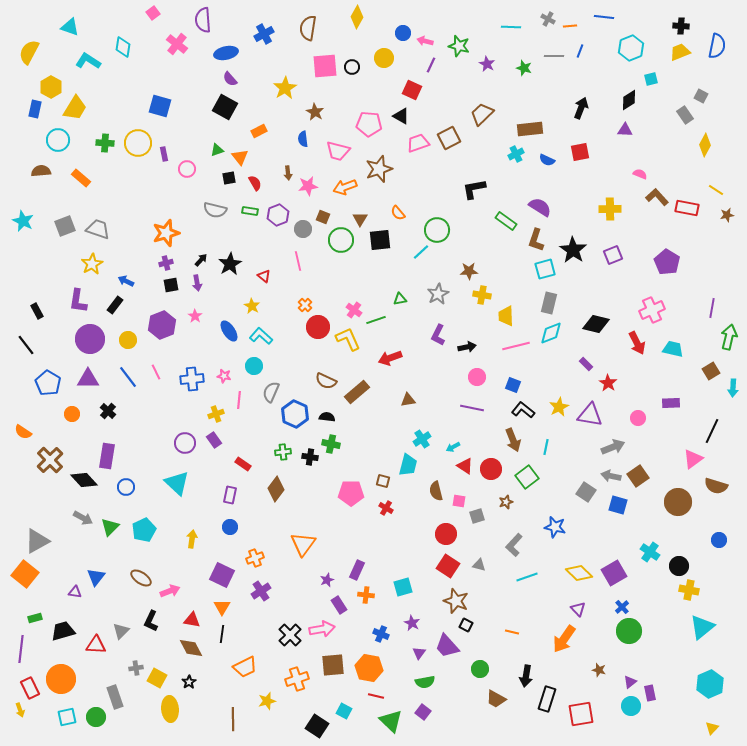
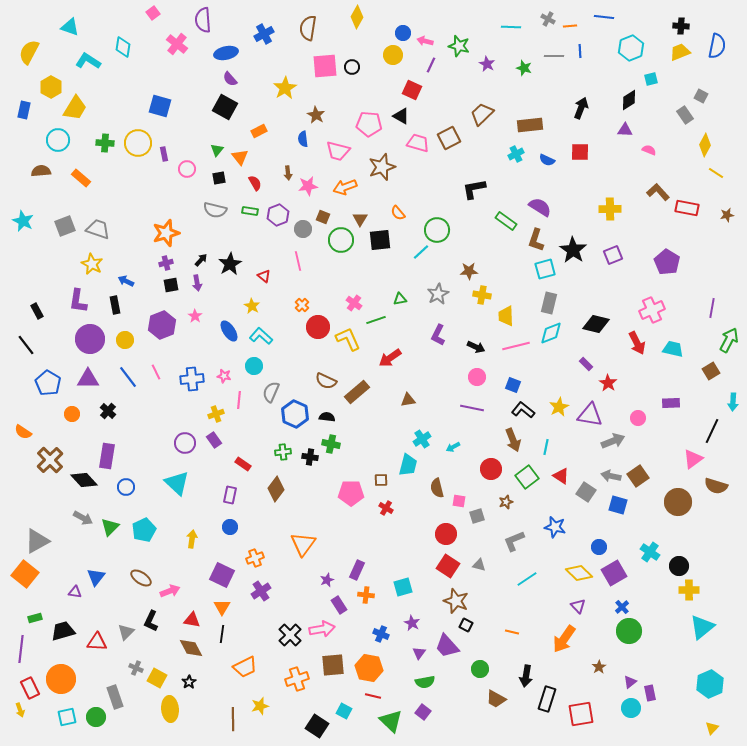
blue line at (580, 51): rotated 24 degrees counterclockwise
yellow circle at (384, 58): moved 9 px right, 3 px up
blue rectangle at (35, 109): moved 11 px left, 1 px down
brown star at (315, 112): moved 1 px right, 3 px down
brown rectangle at (530, 129): moved 4 px up
pink trapezoid at (418, 143): rotated 35 degrees clockwise
green triangle at (217, 150): rotated 32 degrees counterclockwise
red square at (580, 152): rotated 12 degrees clockwise
brown star at (379, 169): moved 3 px right, 2 px up
pink semicircle at (640, 174): moved 9 px right, 24 px up
black square at (229, 178): moved 10 px left
yellow line at (716, 190): moved 17 px up
brown L-shape at (657, 197): moved 1 px right, 5 px up
yellow star at (92, 264): rotated 15 degrees counterclockwise
black rectangle at (115, 305): rotated 48 degrees counterclockwise
orange cross at (305, 305): moved 3 px left
pink cross at (354, 310): moved 7 px up
green arrow at (729, 337): moved 3 px down; rotated 15 degrees clockwise
yellow circle at (128, 340): moved 3 px left
black arrow at (467, 347): moved 9 px right; rotated 36 degrees clockwise
red arrow at (390, 358): rotated 15 degrees counterclockwise
cyan arrow at (733, 388): moved 14 px down
gray arrow at (613, 447): moved 6 px up
red triangle at (465, 466): moved 96 px right, 10 px down
brown square at (383, 481): moved 2 px left, 1 px up; rotated 16 degrees counterclockwise
brown semicircle at (436, 491): moved 1 px right, 3 px up
blue circle at (719, 540): moved 120 px left, 7 px down
gray L-shape at (514, 545): moved 4 px up; rotated 25 degrees clockwise
cyan line at (527, 577): moved 2 px down; rotated 15 degrees counterclockwise
yellow cross at (689, 590): rotated 12 degrees counterclockwise
purple triangle at (578, 609): moved 3 px up
gray triangle at (121, 631): moved 5 px right, 1 px down
red triangle at (96, 645): moved 1 px right, 3 px up
gray cross at (136, 668): rotated 32 degrees clockwise
brown star at (599, 670): moved 3 px up; rotated 24 degrees clockwise
red line at (376, 696): moved 3 px left
yellow star at (267, 701): moved 7 px left, 5 px down
cyan circle at (631, 706): moved 2 px down
